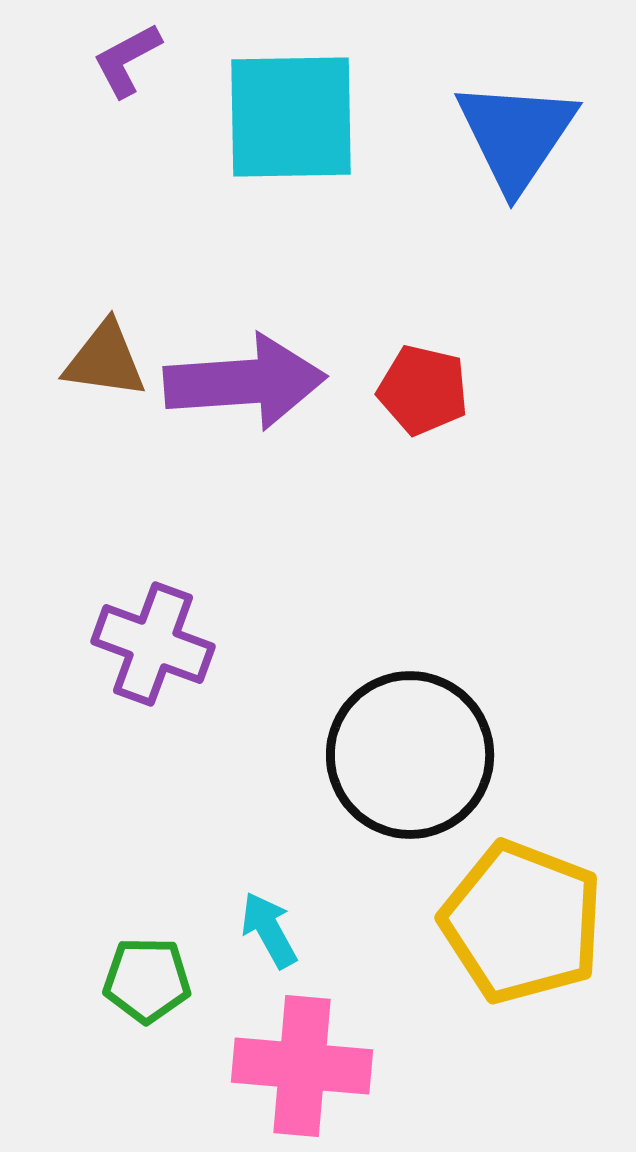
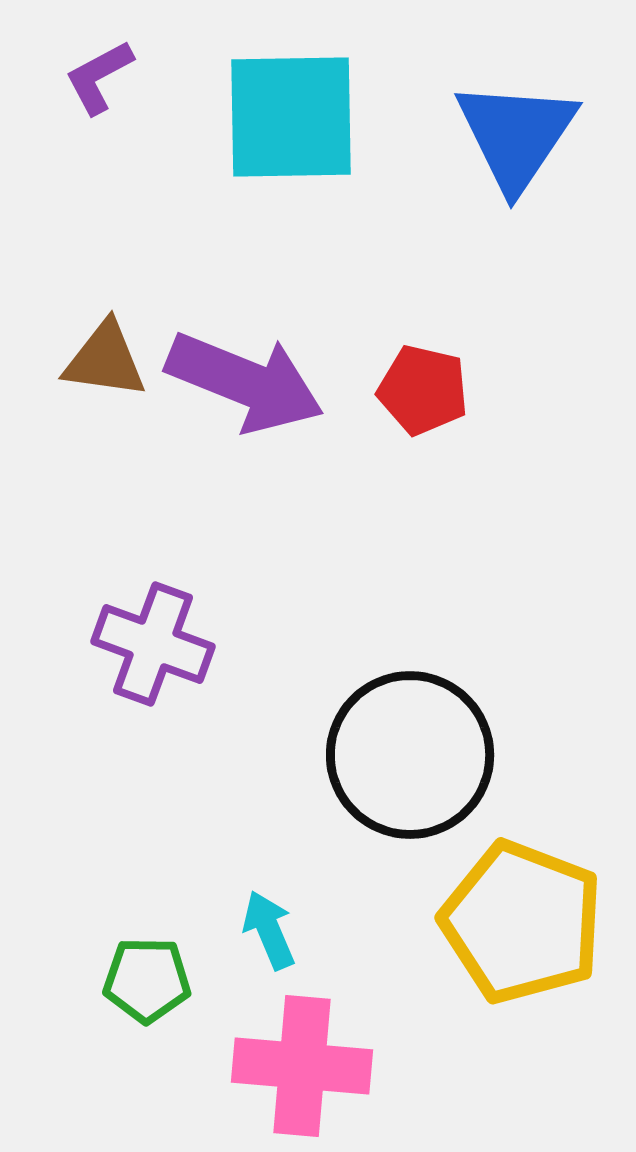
purple L-shape: moved 28 px left, 17 px down
purple arrow: rotated 26 degrees clockwise
cyan arrow: rotated 6 degrees clockwise
